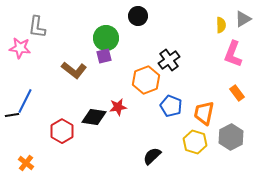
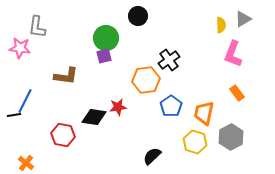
brown L-shape: moved 8 px left, 6 px down; rotated 30 degrees counterclockwise
orange hexagon: rotated 12 degrees clockwise
blue pentagon: rotated 15 degrees clockwise
black line: moved 2 px right
red hexagon: moved 1 px right, 4 px down; rotated 20 degrees counterclockwise
